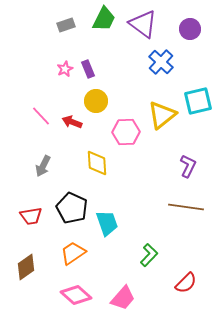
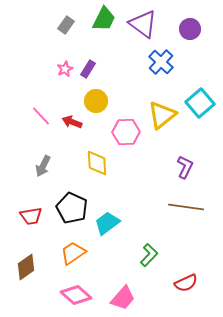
gray rectangle: rotated 36 degrees counterclockwise
purple rectangle: rotated 54 degrees clockwise
cyan square: moved 2 px right, 2 px down; rotated 28 degrees counterclockwise
purple L-shape: moved 3 px left, 1 px down
cyan trapezoid: rotated 108 degrees counterclockwise
red semicircle: rotated 20 degrees clockwise
